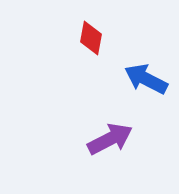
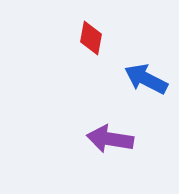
purple arrow: rotated 144 degrees counterclockwise
